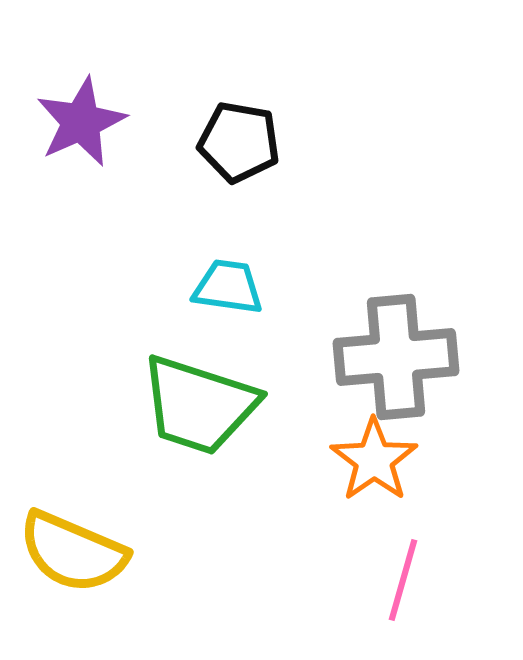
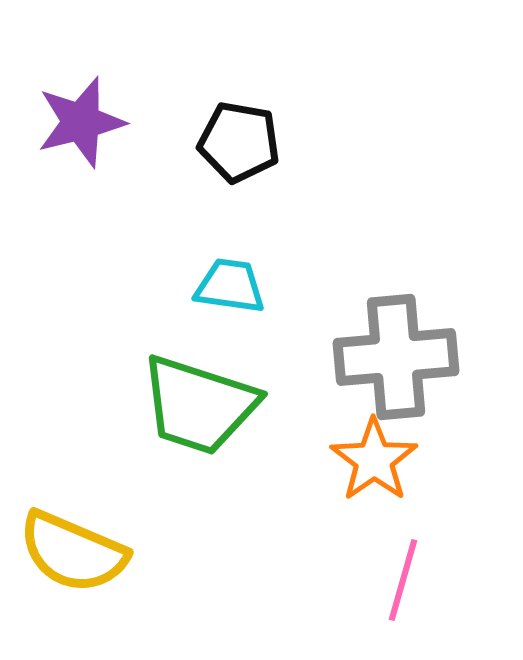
purple star: rotated 10 degrees clockwise
cyan trapezoid: moved 2 px right, 1 px up
